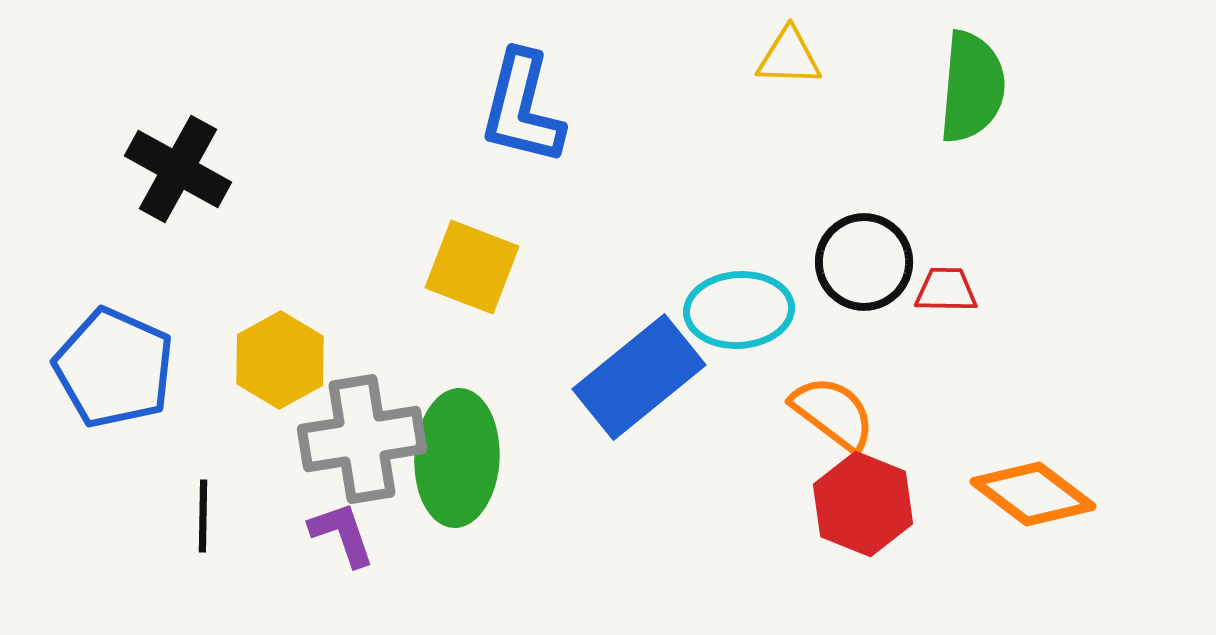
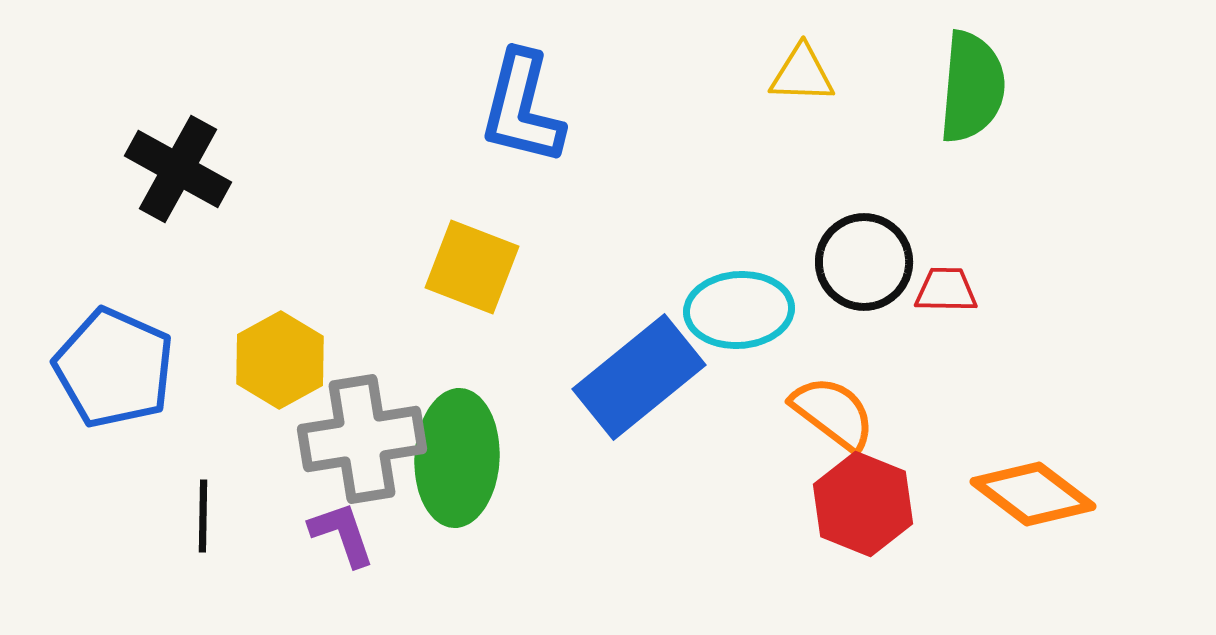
yellow triangle: moved 13 px right, 17 px down
